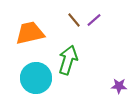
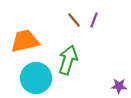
purple line: rotated 28 degrees counterclockwise
orange trapezoid: moved 5 px left, 8 px down
